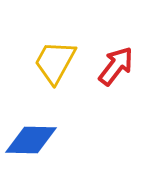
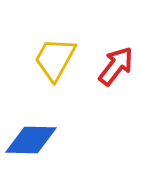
yellow trapezoid: moved 3 px up
